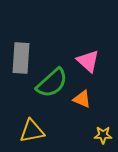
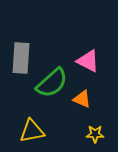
pink triangle: rotated 15 degrees counterclockwise
yellow star: moved 8 px left, 1 px up
